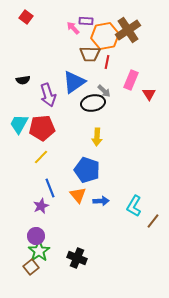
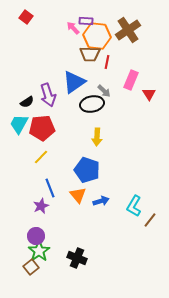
orange hexagon: moved 8 px left; rotated 16 degrees clockwise
black semicircle: moved 4 px right, 22 px down; rotated 24 degrees counterclockwise
black ellipse: moved 1 px left, 1 px down
blue arrow: rotated 14 degrees counterclockwise
brown line: moved 3 px left, 1 px up
